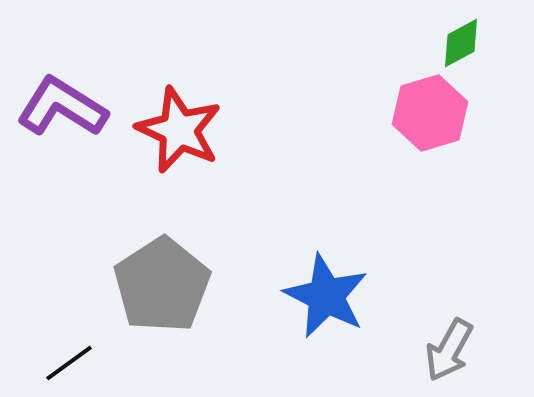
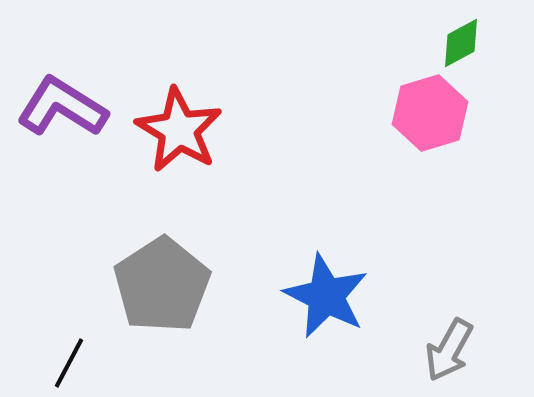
red star: rotated 6 degrees clockwise
black line: rotated 26 degrees counterclockwise
